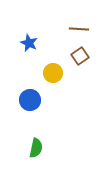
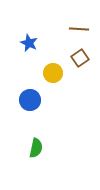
brown square: moved 2 px down
